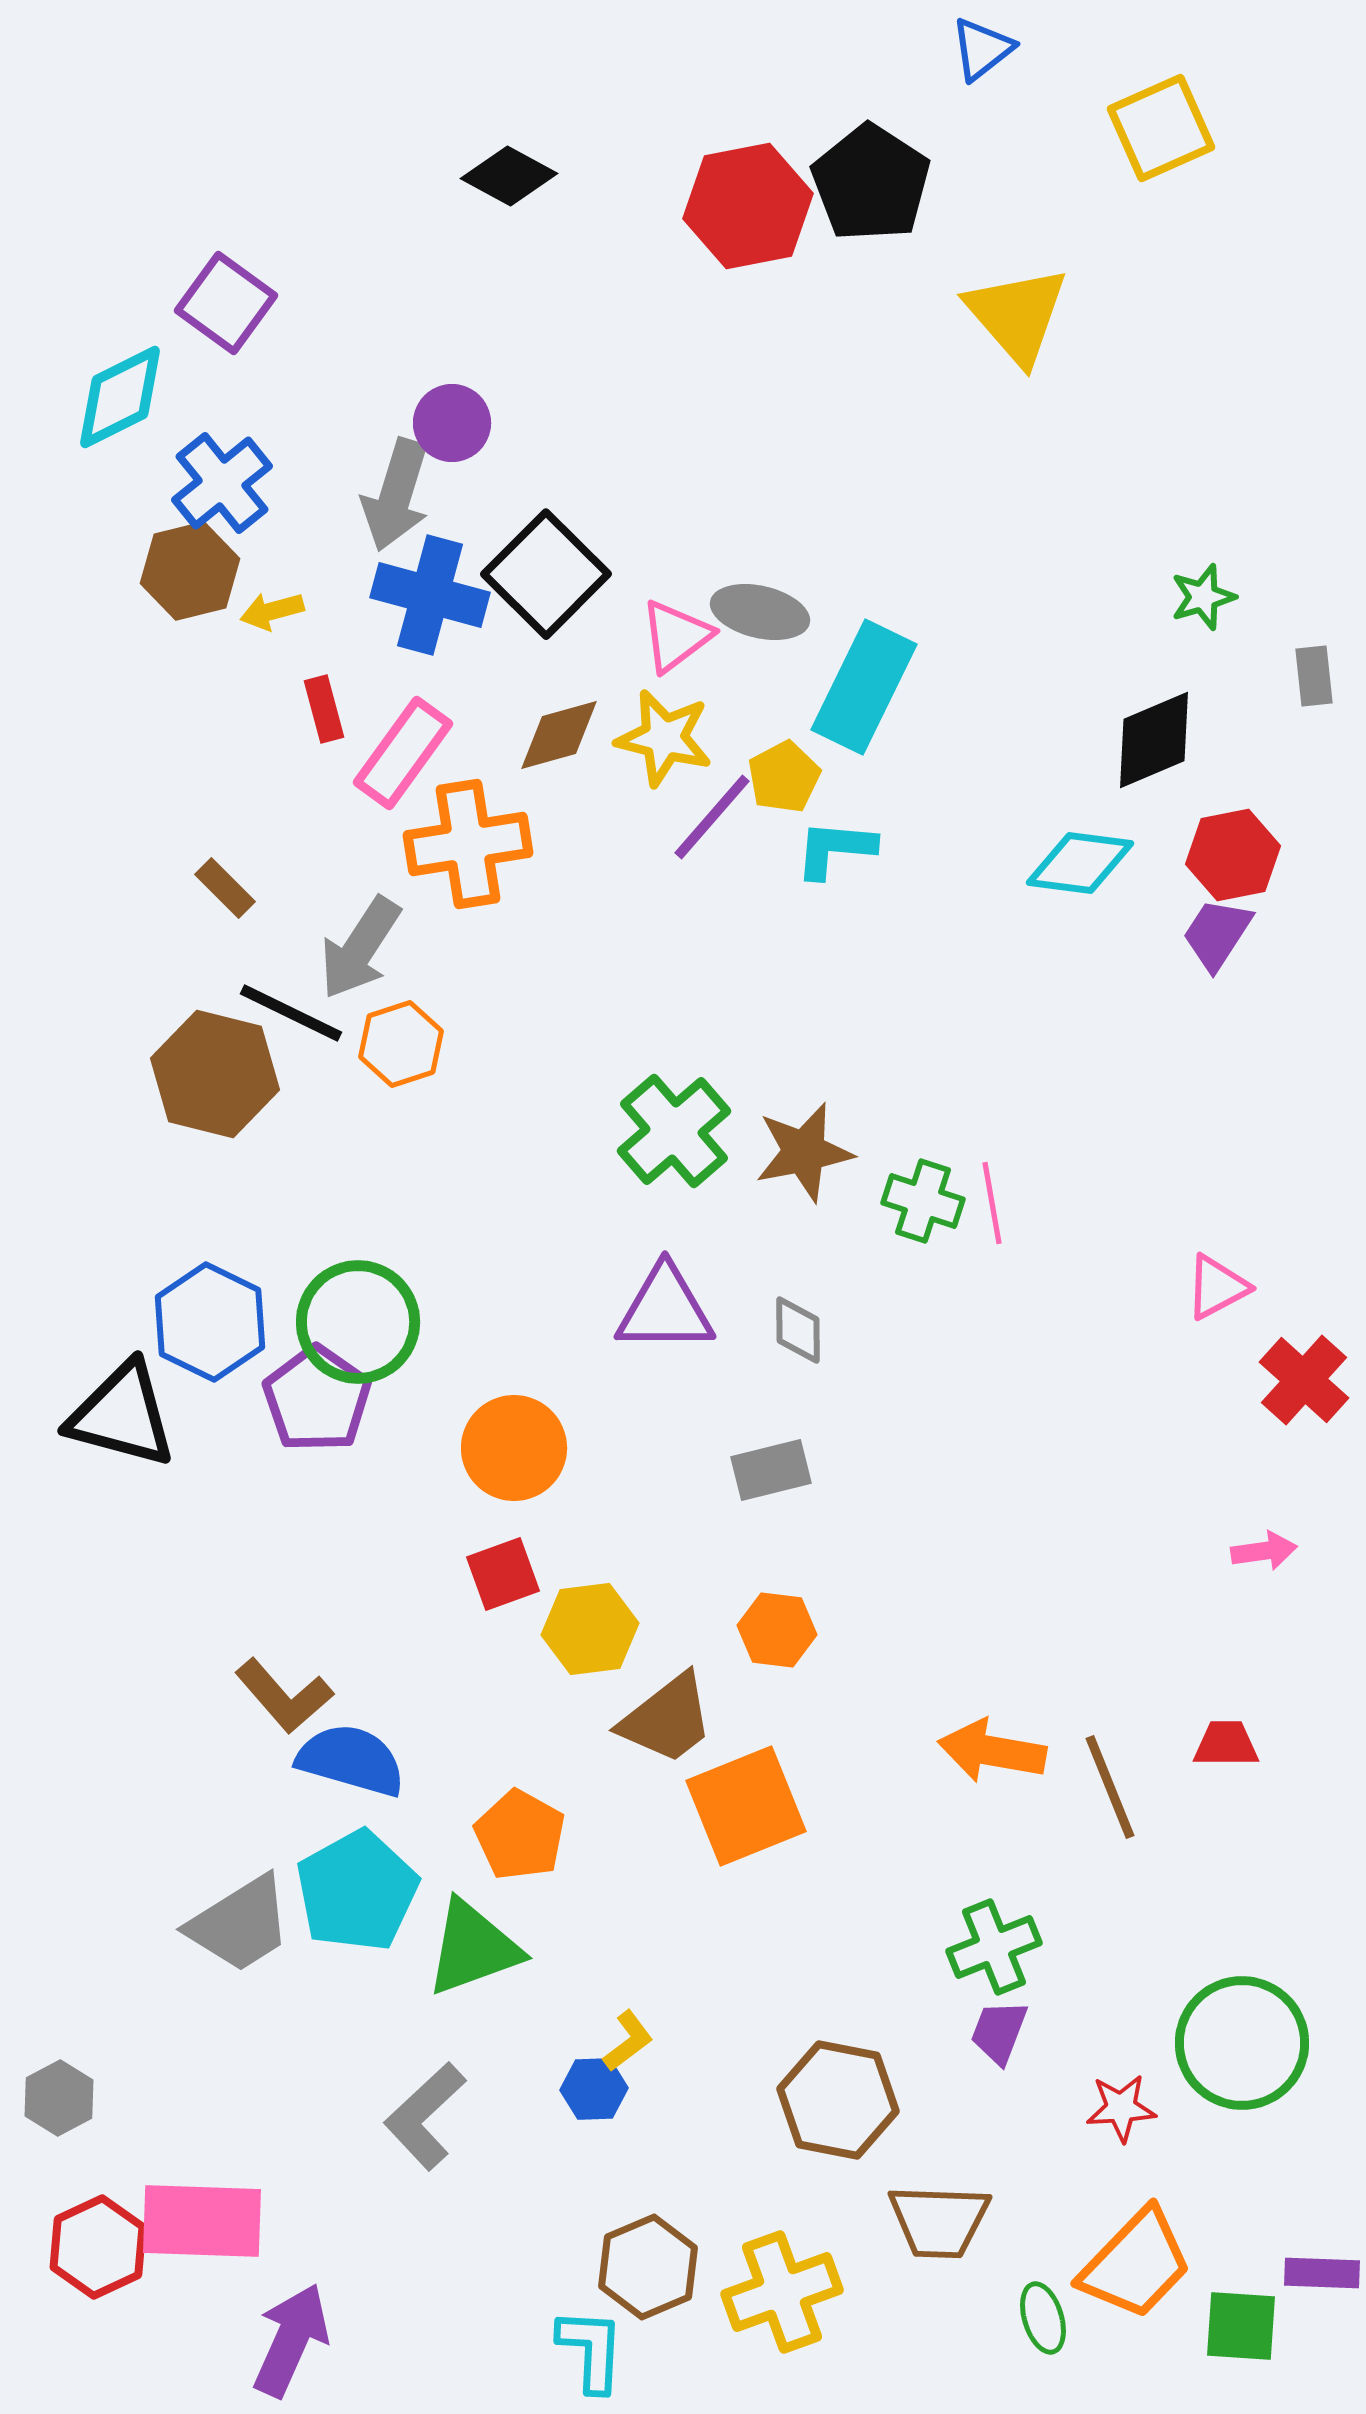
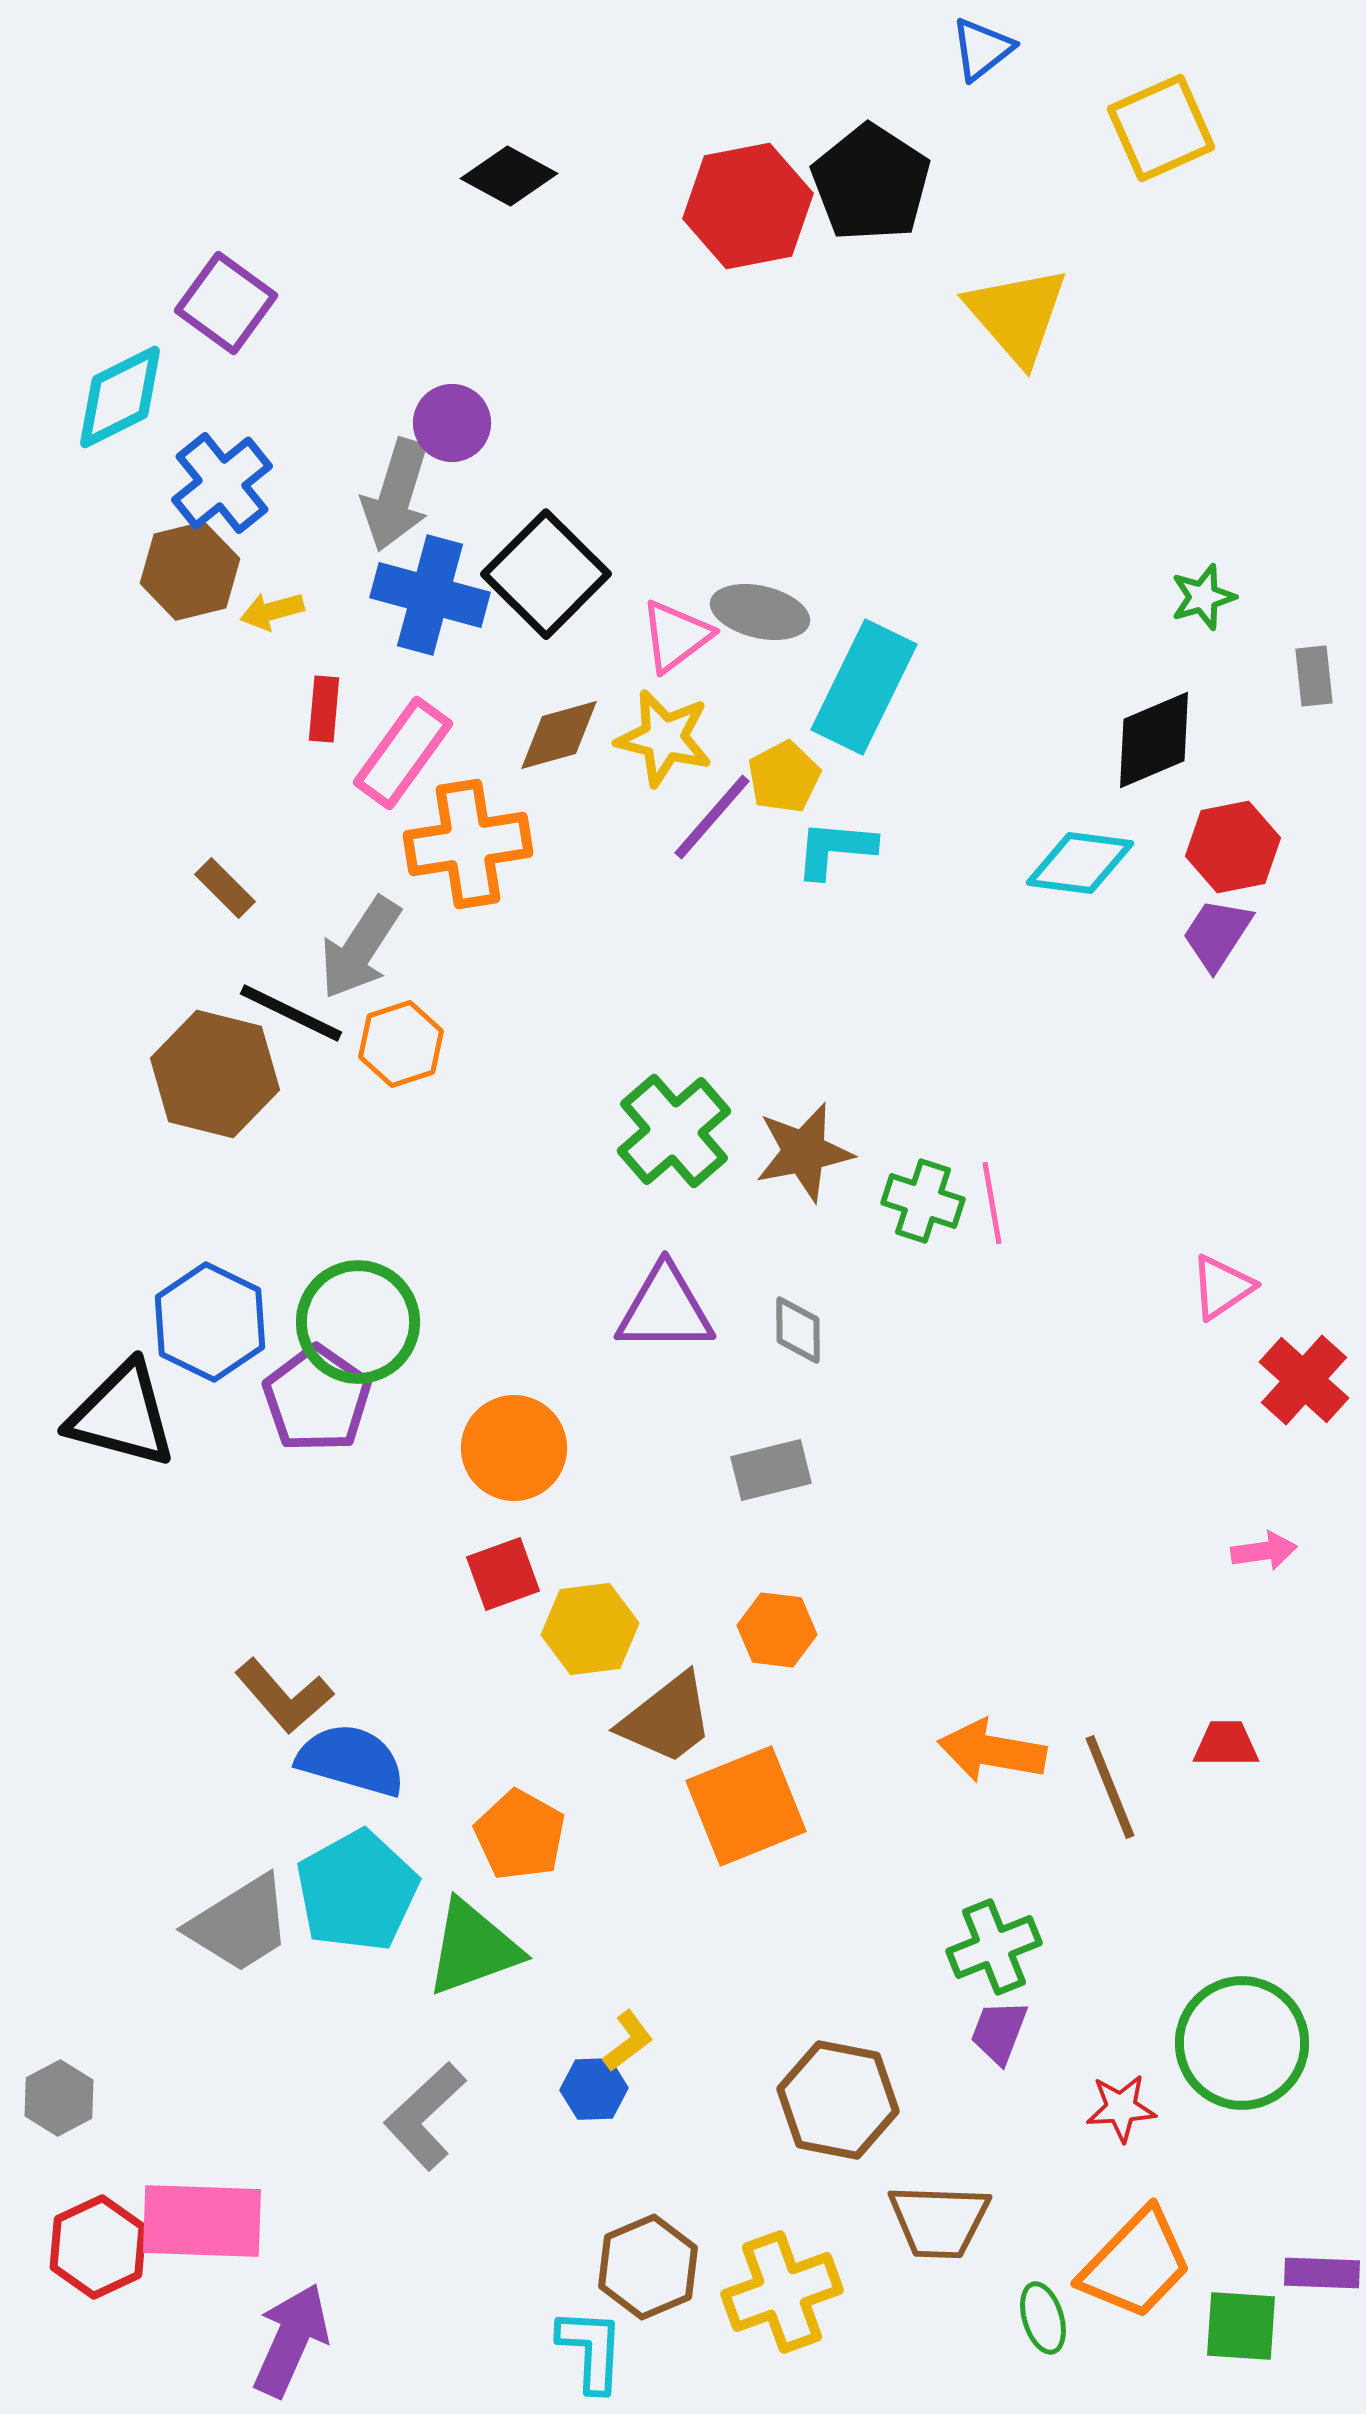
red rectangle at (324, 709): rotated 20 degrees clockwise
red hexagon at (1233, 855): moved 8 px up
pink triangle at (1217, 1287): moved 5 px right; rotated 6 degrees counterclockwise
